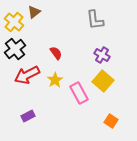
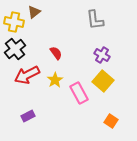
yellow cross: rotated 30 degrees counterclockwise
